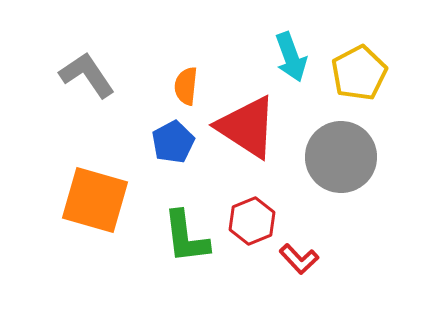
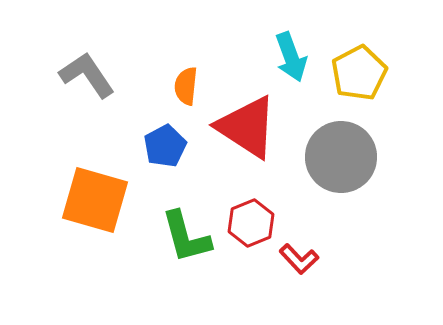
blue pentagon: moved 8 px left, 4 px down
red hexagon: moved 1 px left, 2 px down
green L-shape: rotated 8 degrees counterclockwise
